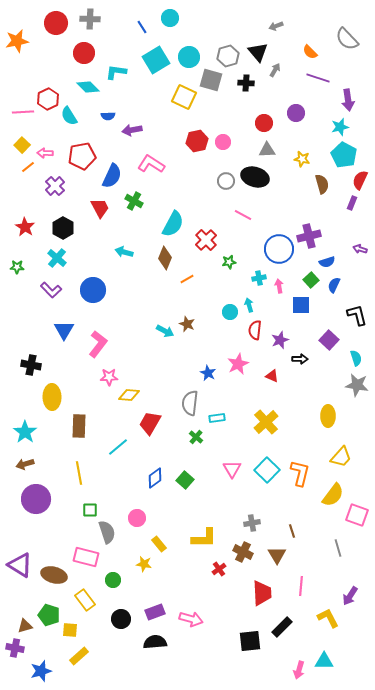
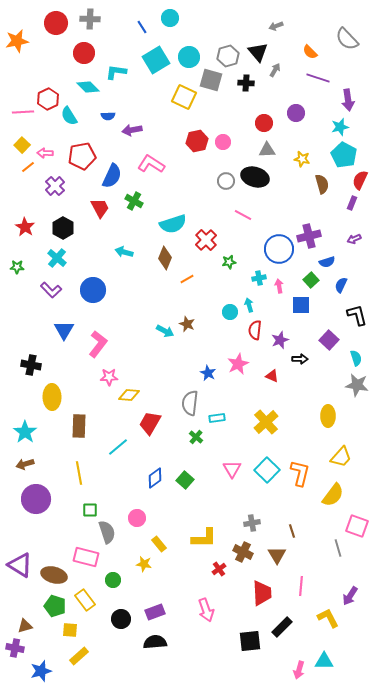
cyan semicircle at (173, 224): rotated 44 degrees clockwise
purple arrow at (360, 249): moved 6 px left, 10 px up; rotated 40 degrees counterclockwise
blue semicircle at (334, 285): moved 7 px right
pink square at (357, 515): moved 11 px down
green pentagon at (49, 615): moved 6 px right, 9 px up
pink arrow at (191, 619): moved 15 px right, 9 px up; rotated 55 degrees clockwise
